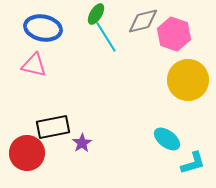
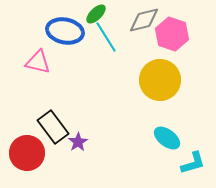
green ellipse: rotated 15 degrees clockwise
gray diamond: moved 1 px right, 1 px up
blue ellipse: moved 22 px right, 3 px down
pink hexagon: moved 2 px left
pink triangle: moved 4 px right, 3 px up
yellow circle: moved 28 px left
black rectangle: rotated 64 degrees clockwise
cyan ellipse: moved 1 px up
purple star: moved 4 px left, 1 px up
